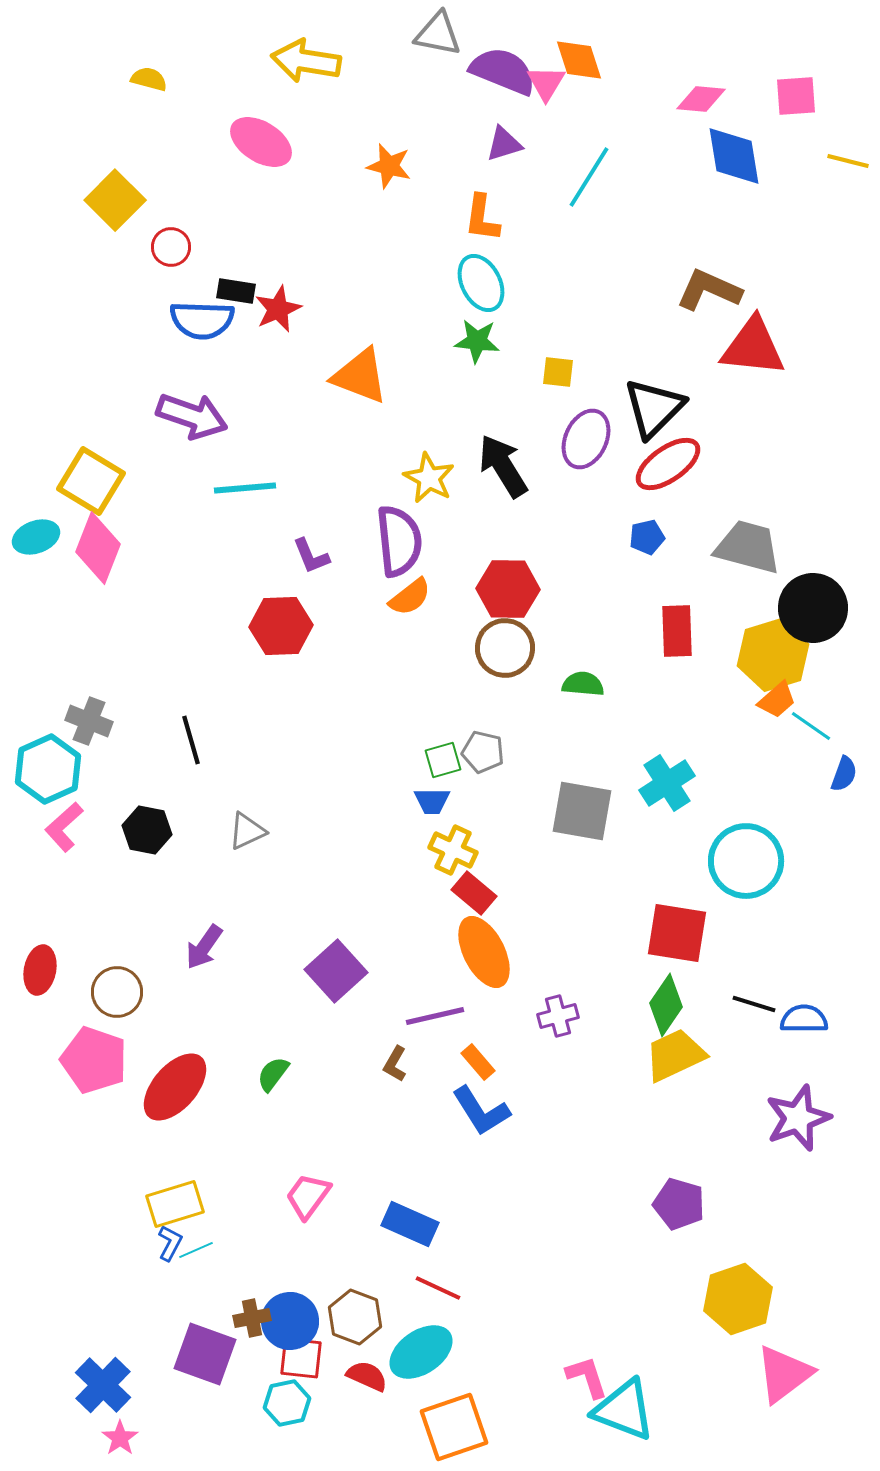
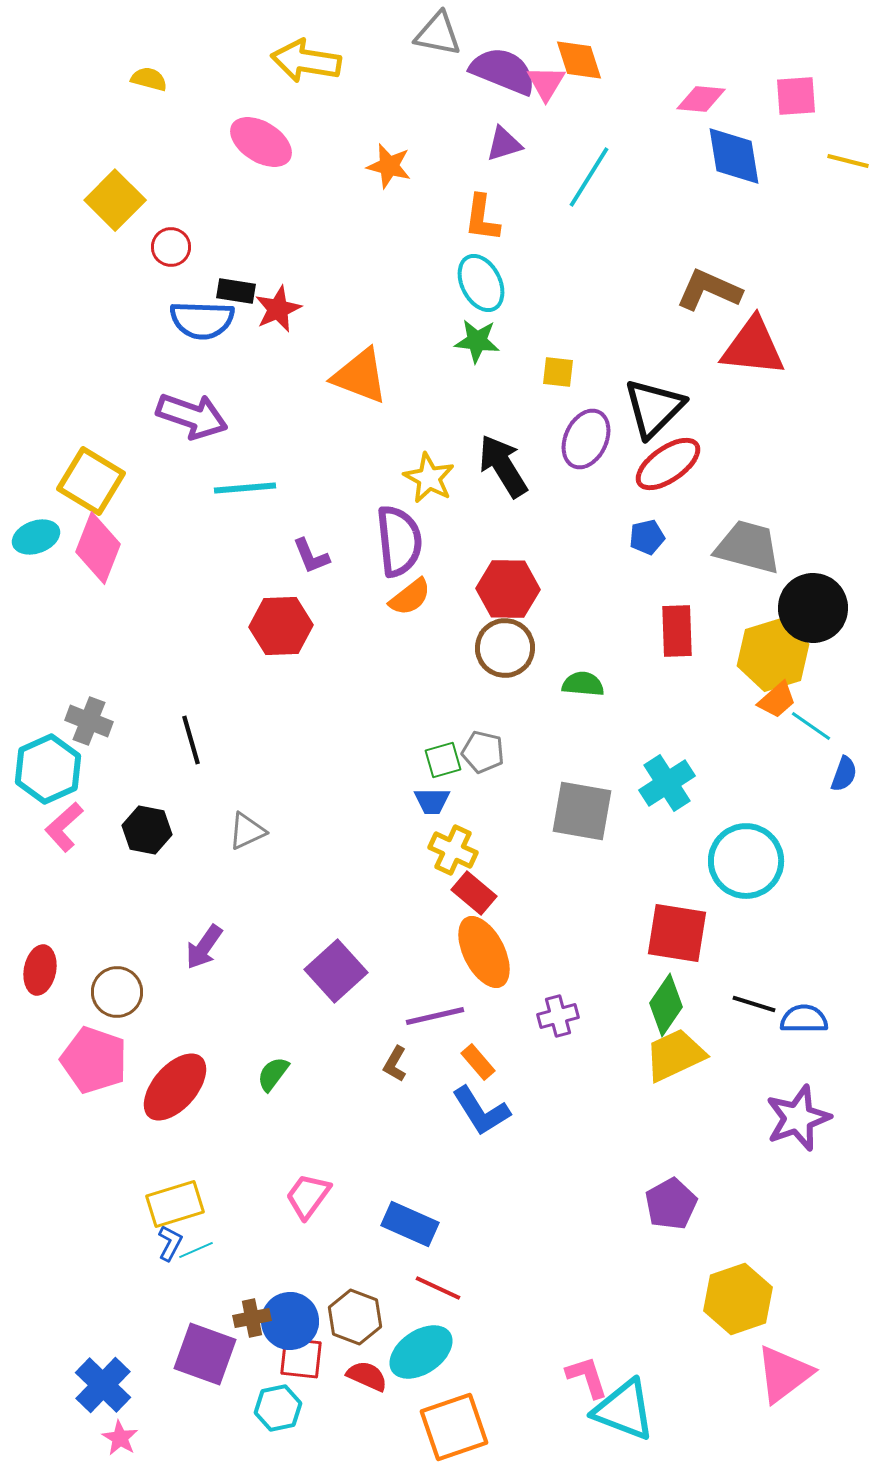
purple pentagon at (679, 1204): moved 8 px left; rotated 27 degrees clockwise
cyan hexagon at (287, 1403): moved 9 px left, 5 px down
pink star at (120, 1438): rotated 6 degrees counterclockwise
